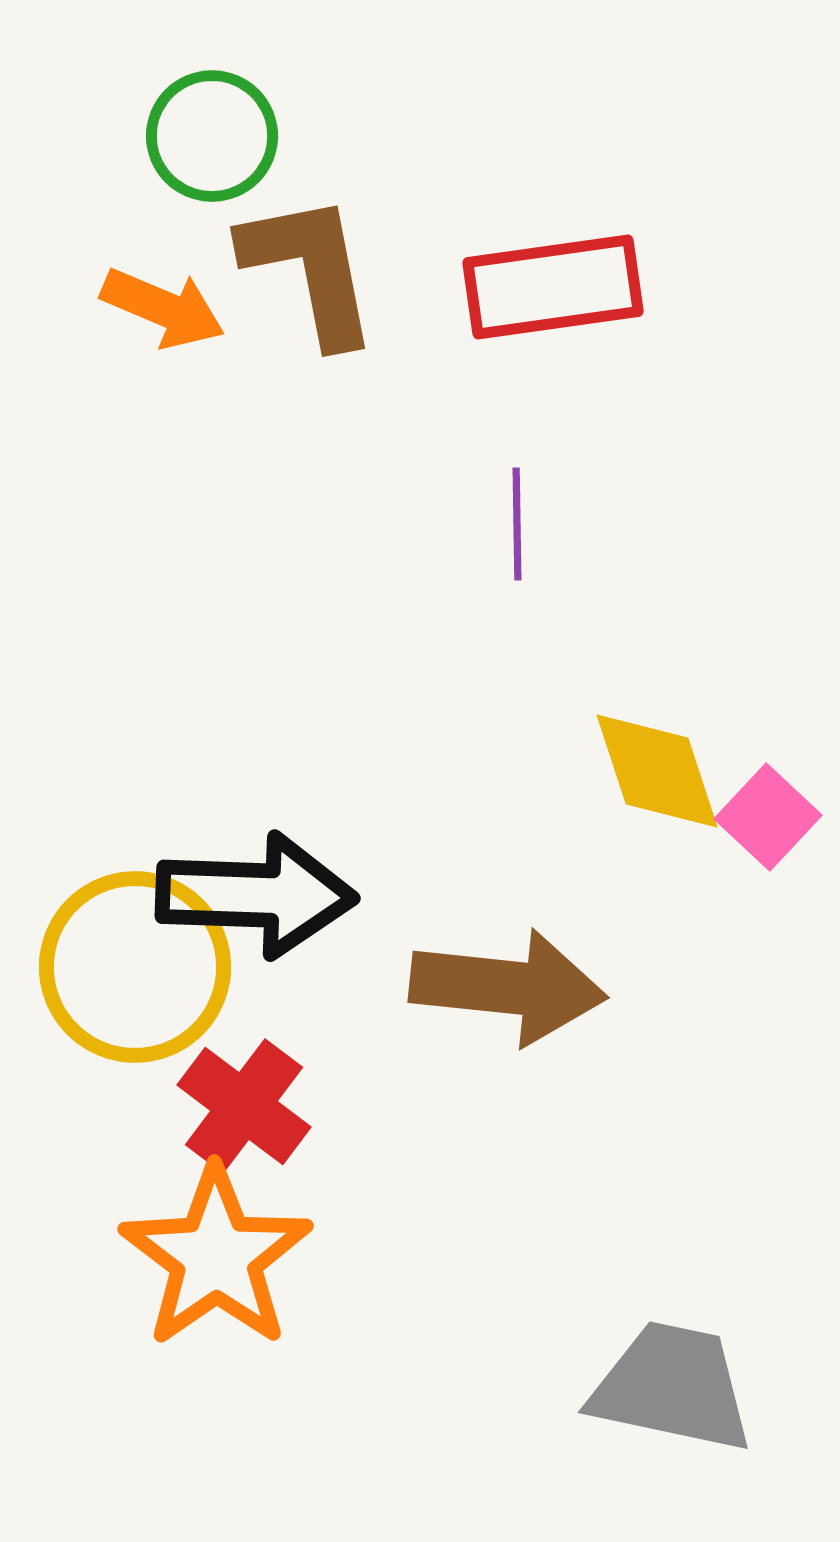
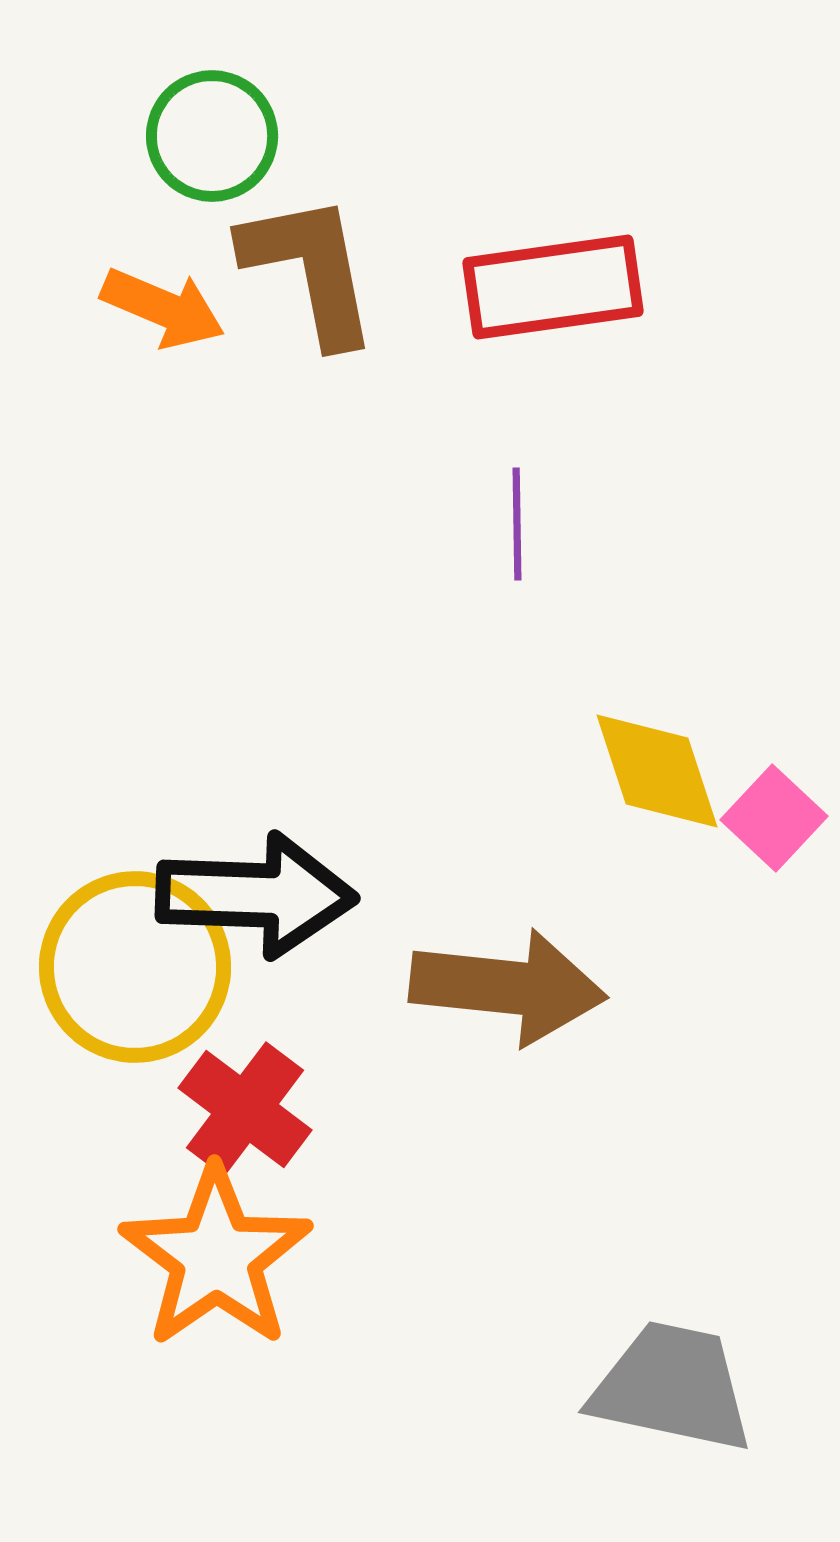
pink square: moved 6 px right, 1 px down
red cross: moved 1 px right, 3 px down
